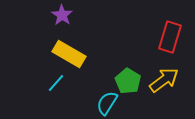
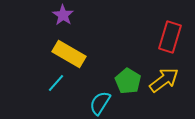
purple star: moved 1 px right
cyan semicircle: moved 7 px left
